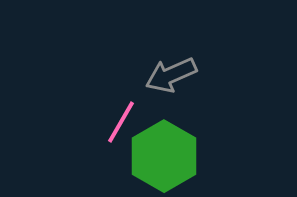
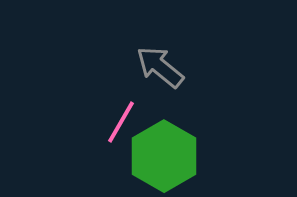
gray arrow: moved 11 px left, 8 px up; rotated 63 degrees clockwise
